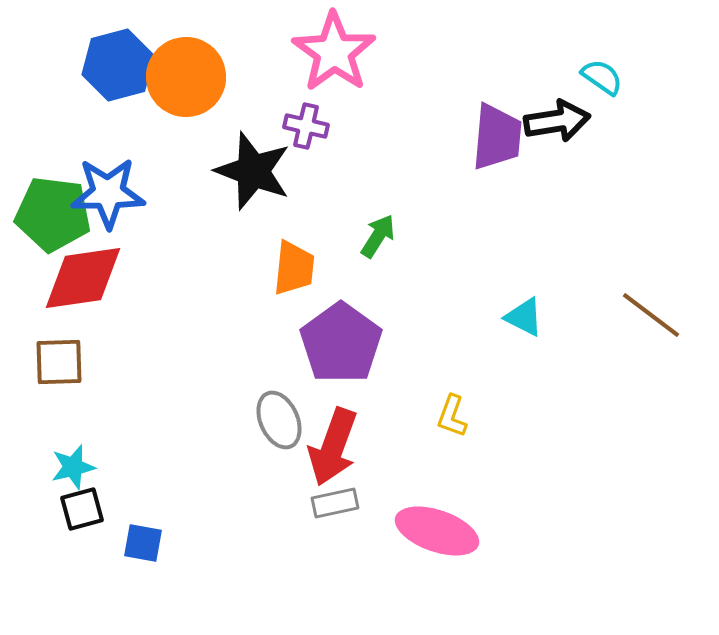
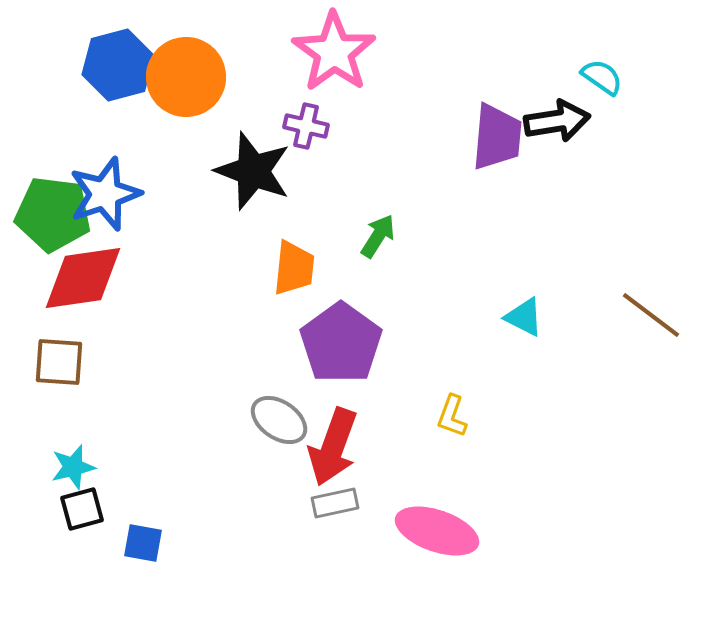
blue star: moved 3 px left, 1 px down; rotated 18 degrees counterclockwise
brown square: rotated 6 degrees clockwise
gray ellipse: rotated 32 degrees counterclockwise
